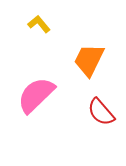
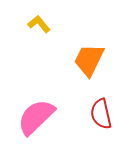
pink semicircle: moved 22 px down
red semicircle: moved 2 px down; rotated 28 degrees clockwise
